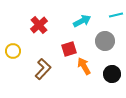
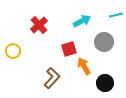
gray circle: moved 1 px left, 1 px down
brown L-shape: moved 9 px right, 9 px down
black circle: moved 7 px left, 9 px down
